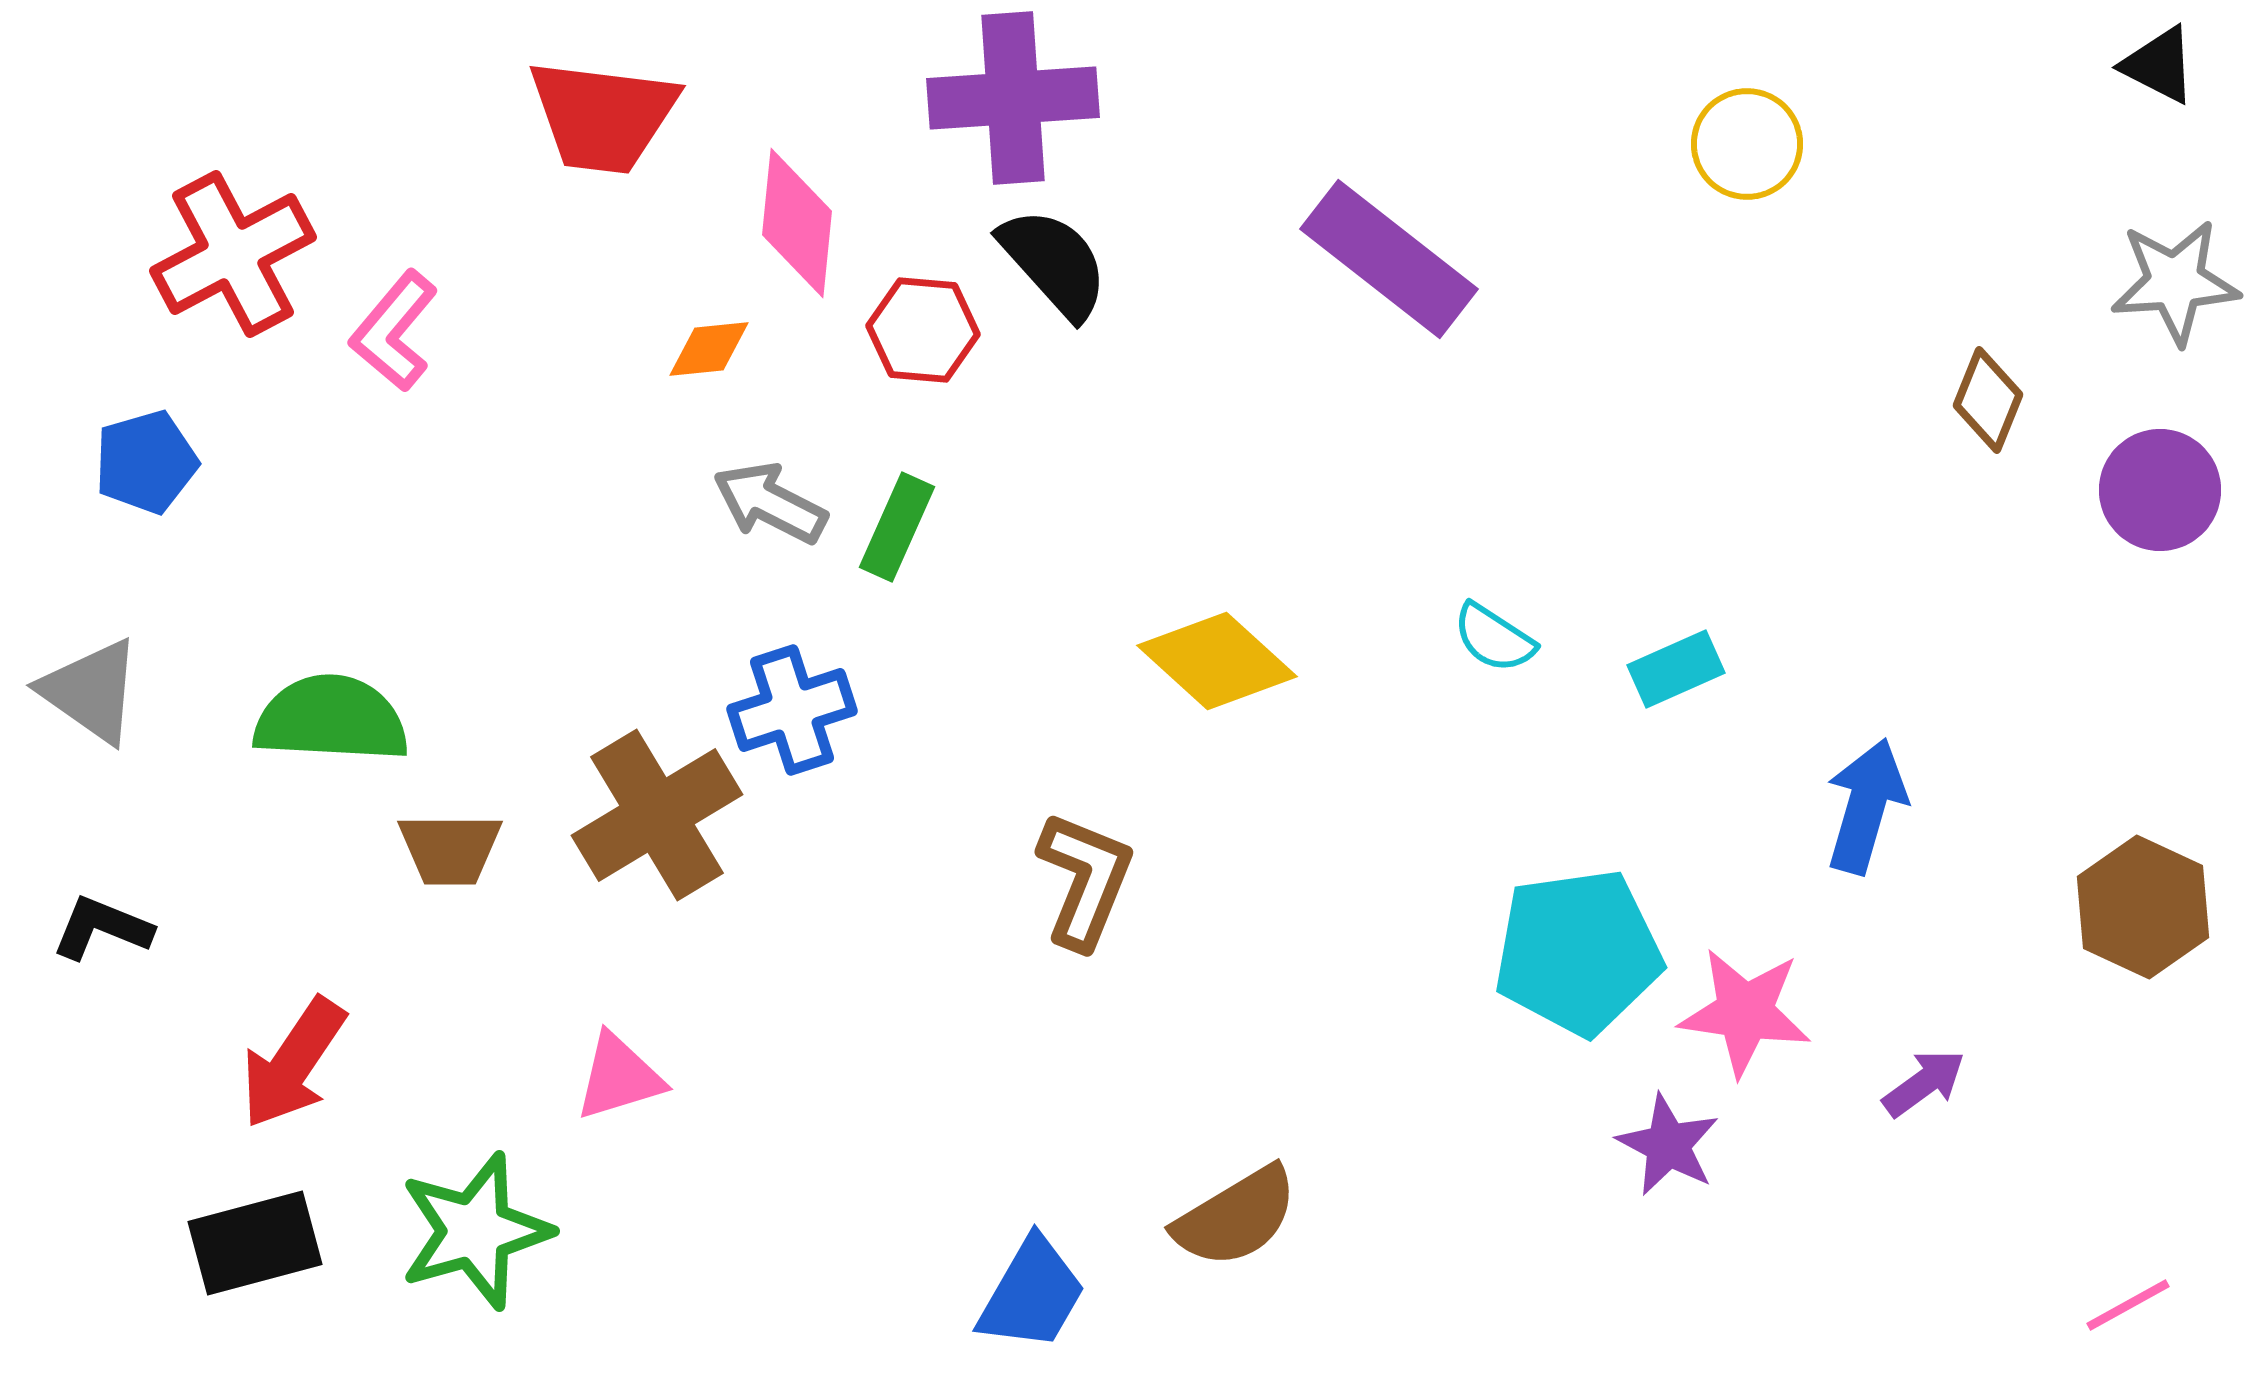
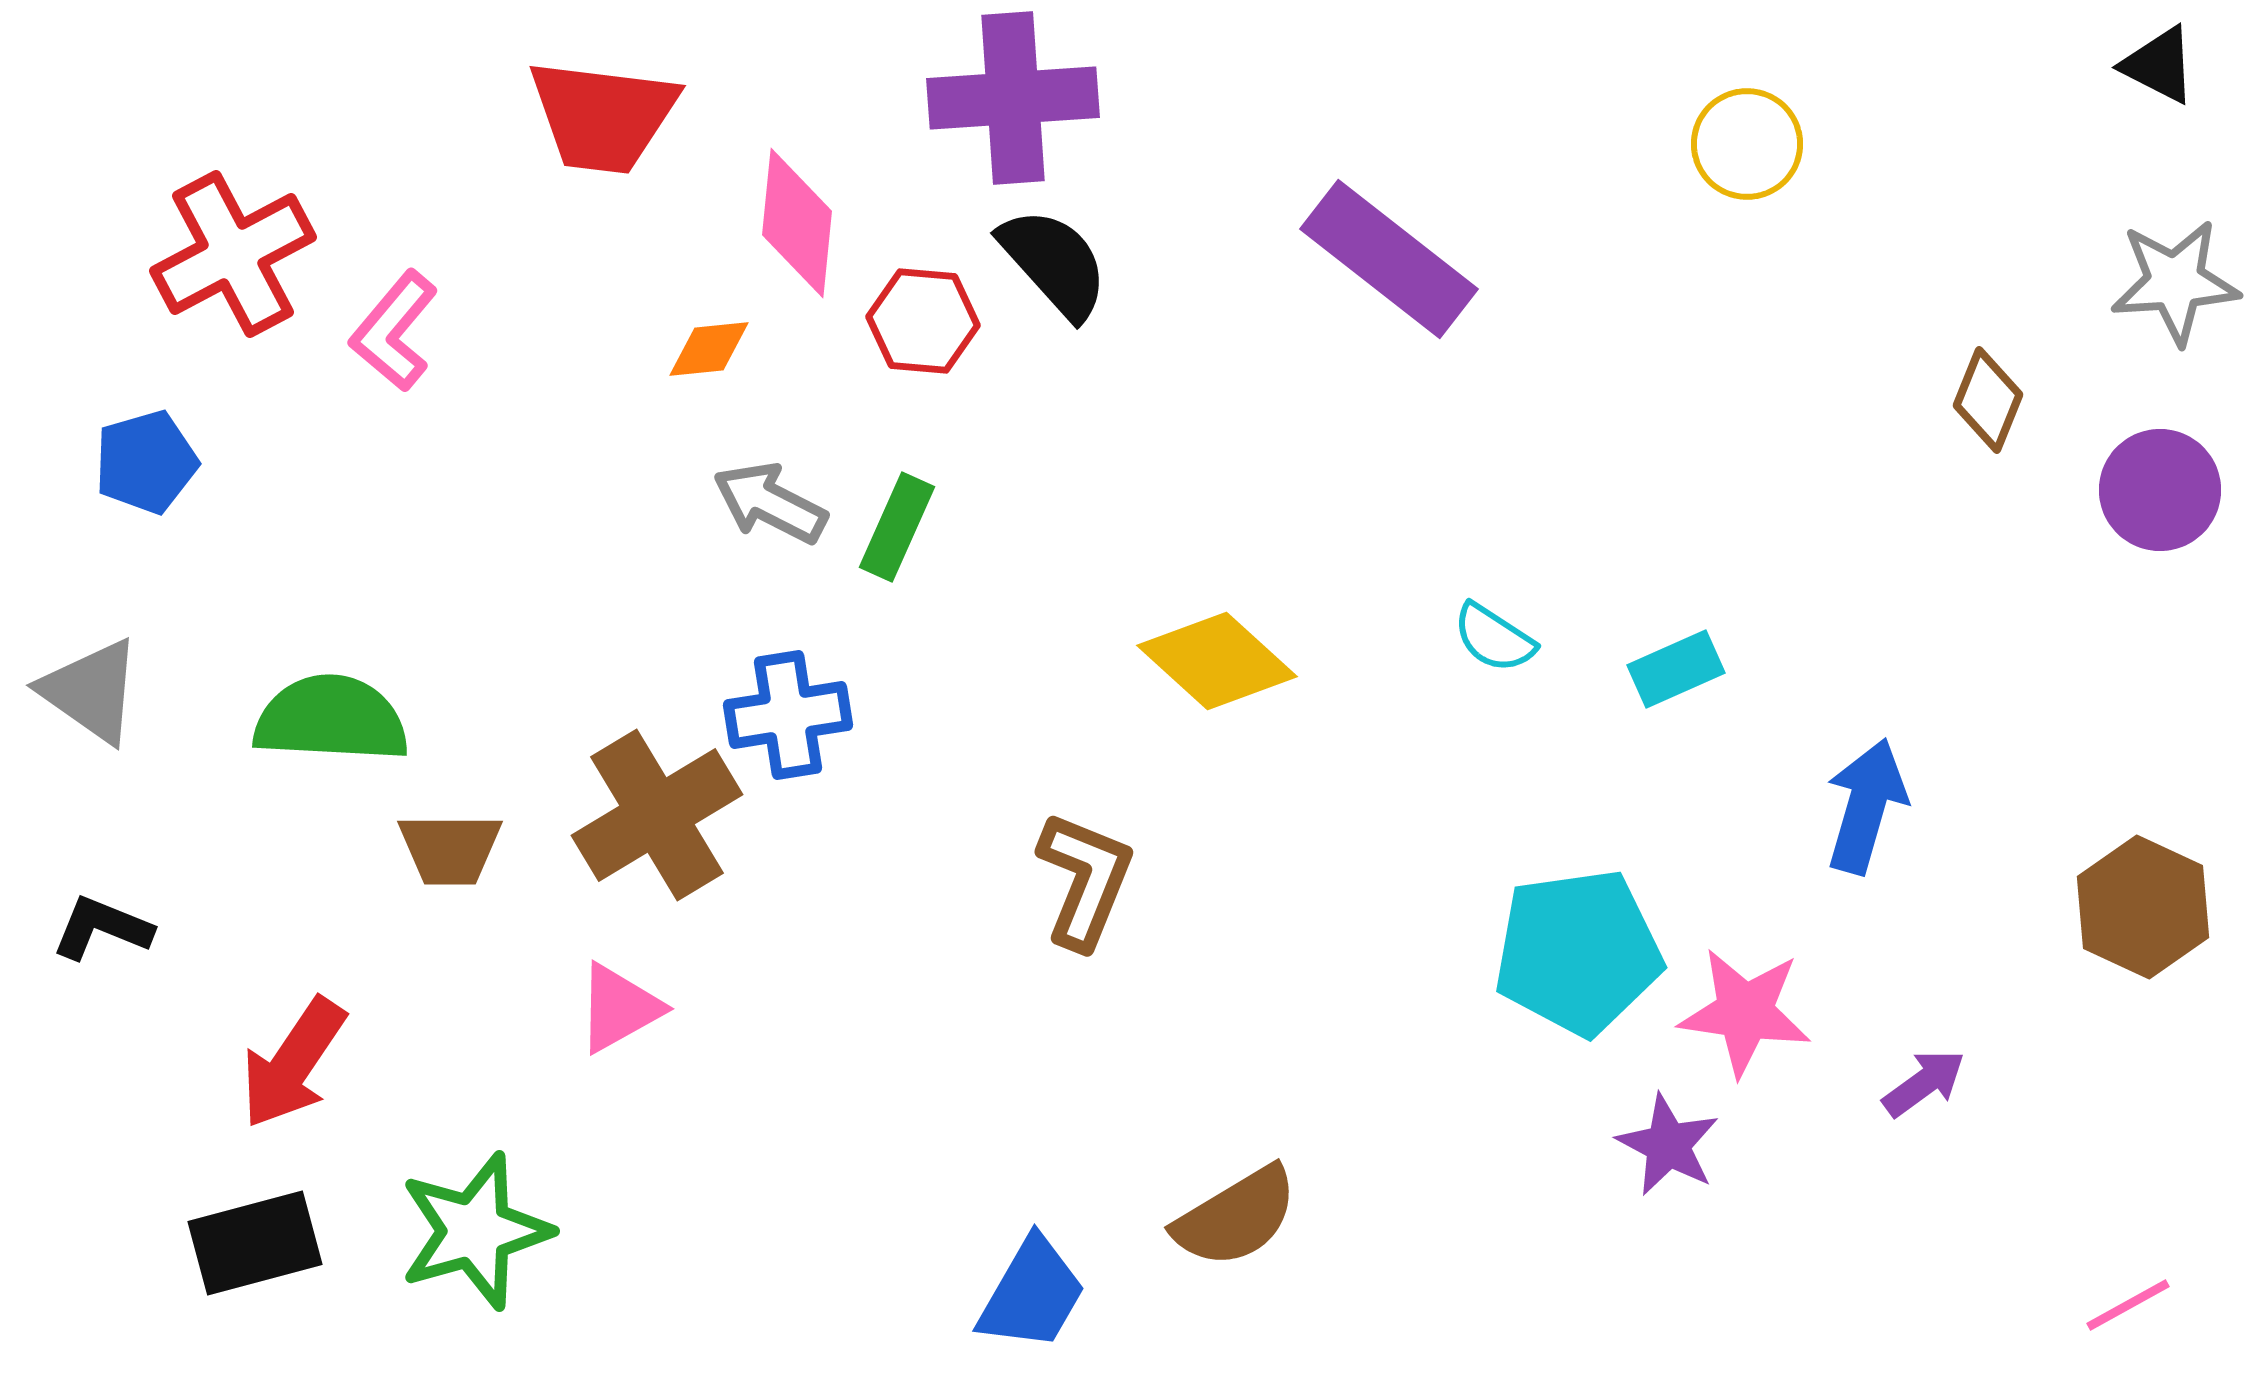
red hexagon: moved 9 px up
blue cross: moved 4 px left, 5 px down; rotated 9 degrees clockwise
pink triangle: moved 69 px up; rotated 12 degrees counterclockwise
